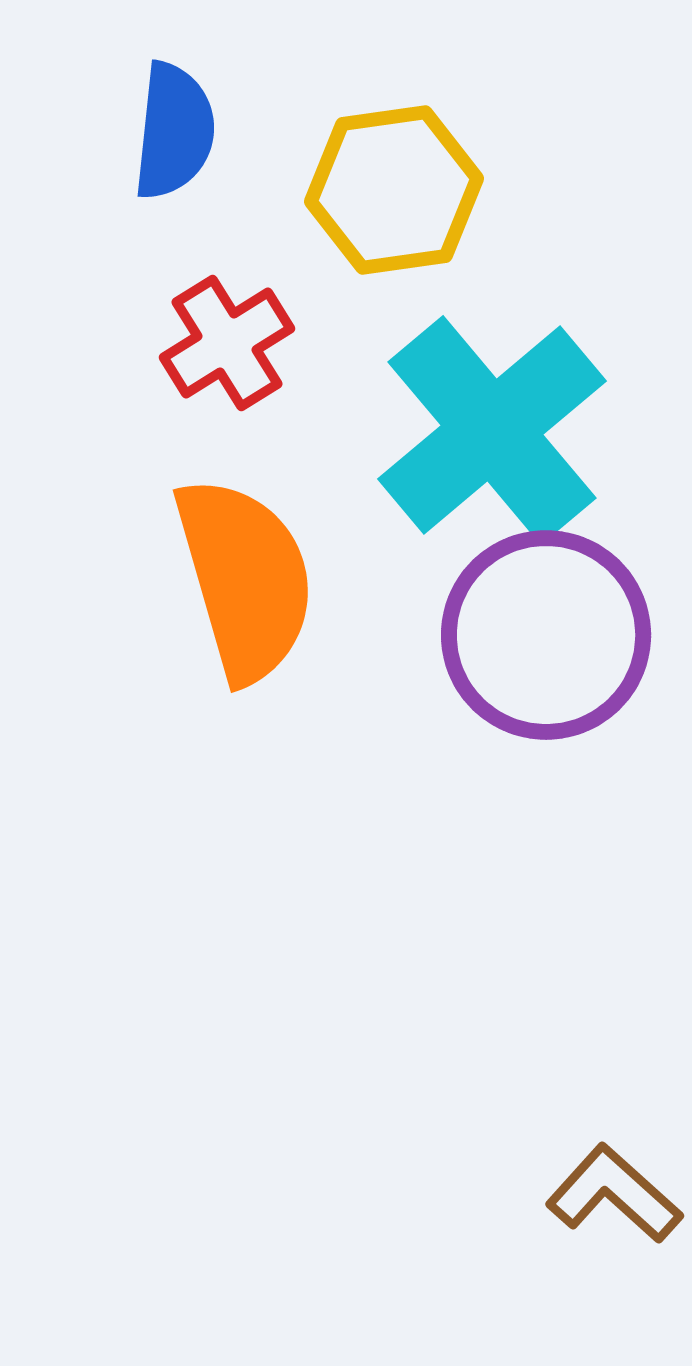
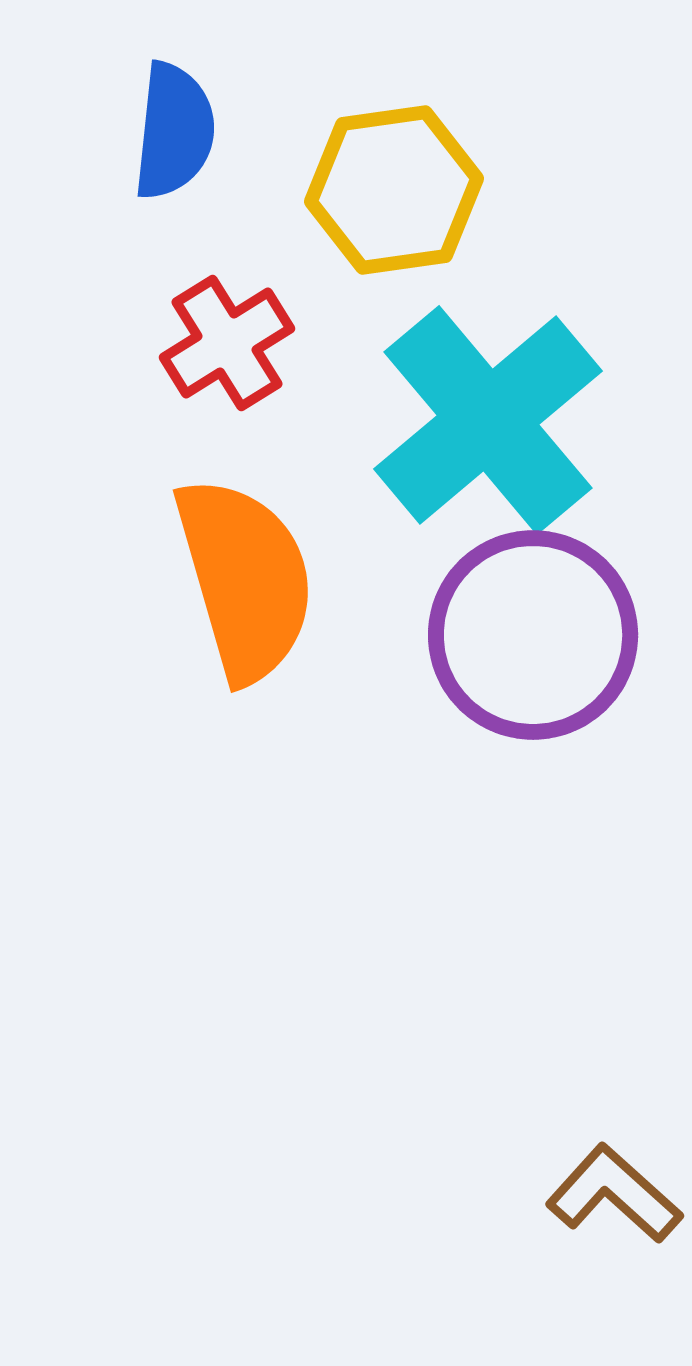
cyan cross: moved 4 px left, 10 px up
purple circle: moved 13 px left
